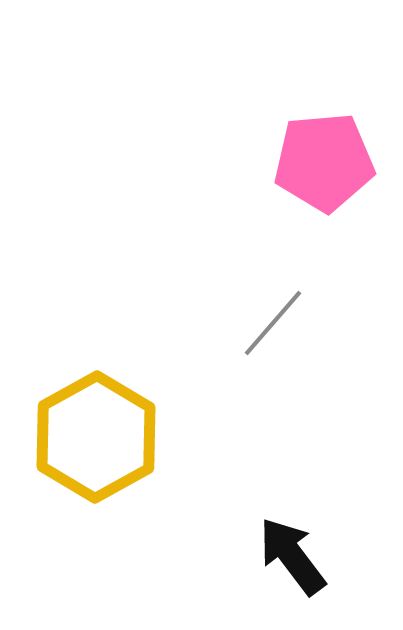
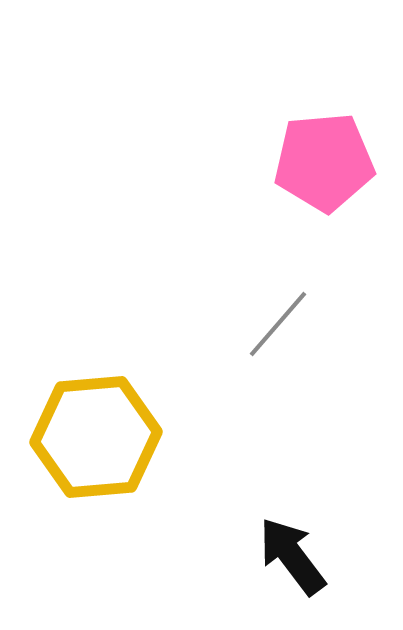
gray line: moved 5 px right, 1 px down
yellow hexagon: rotated 24 degrees clockwise
